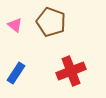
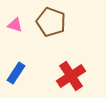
pink triangle: rotated 21 degrees counterclockwise
red cross: moved 5 px down; rotated 12 degrees counterclockwise
